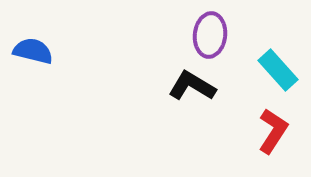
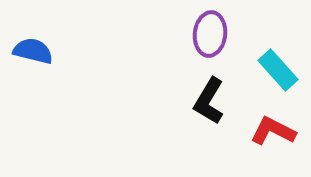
purple ellipse: moved 1 px up
black L-shape: moved 17 px right, 15 px down; rotated 90 degrees counterclockwise
red L-shape: rotated 96 degrees counterclockwise
